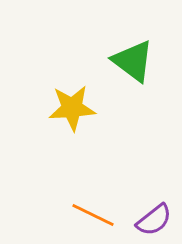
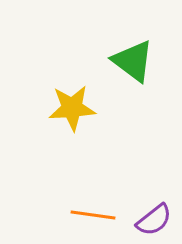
orange line: rotated 18 degrees counterclockwise
